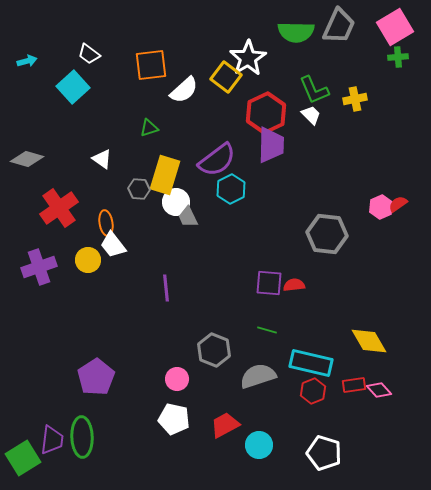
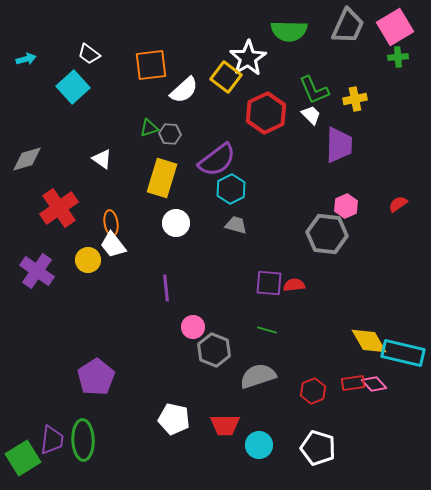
gray trapezoid at (339, 26): moved 9 px right
green semicircle at (296, 32): moved 7 px left, 1 px up
cyan arrow at (27, 61): moved 1 px left, 2 px up
purple trapezoid at (271, 145): moved 68 px right
gray diamond at (27, 159): rotated 32 degrees counterclockwise
yellow rectangle at (165, 175): moved 3 px left, 3 px down
gray hexagon at (139, 189): moved 31 px right, 55 px up
white circle at (176, 202): moved 21 px down
pink hexagon at (381, 207): moved 35 px left, 1 px up
gray trapezoid at (188, 217): moved 48 px right, 8 px down; rotated 130 degrees clockwise
orange ellipse at (106, 223): moved 5 px right
purple cross at (39, 267): moved 2 px left, 4 px down; rotated 36 degrees counterclockwise
cyan rectangle at (311, 363): moved 92 px right, 10 px up
pink circle at (177, 379): moved 16 px right, 52 px up
red rectangle at (354, 385): moved 1 px left, 2 px up
pink diamond at (379, 390): moved 5 px left, 6 px up
red trapezoid at (225, 425): rotated 152 degrees counterclockwise
green ellipse at (82, 437): moved 1 px right, 3 px down
white pentagon at (324, 453): moved 6 px left, 5 px up
